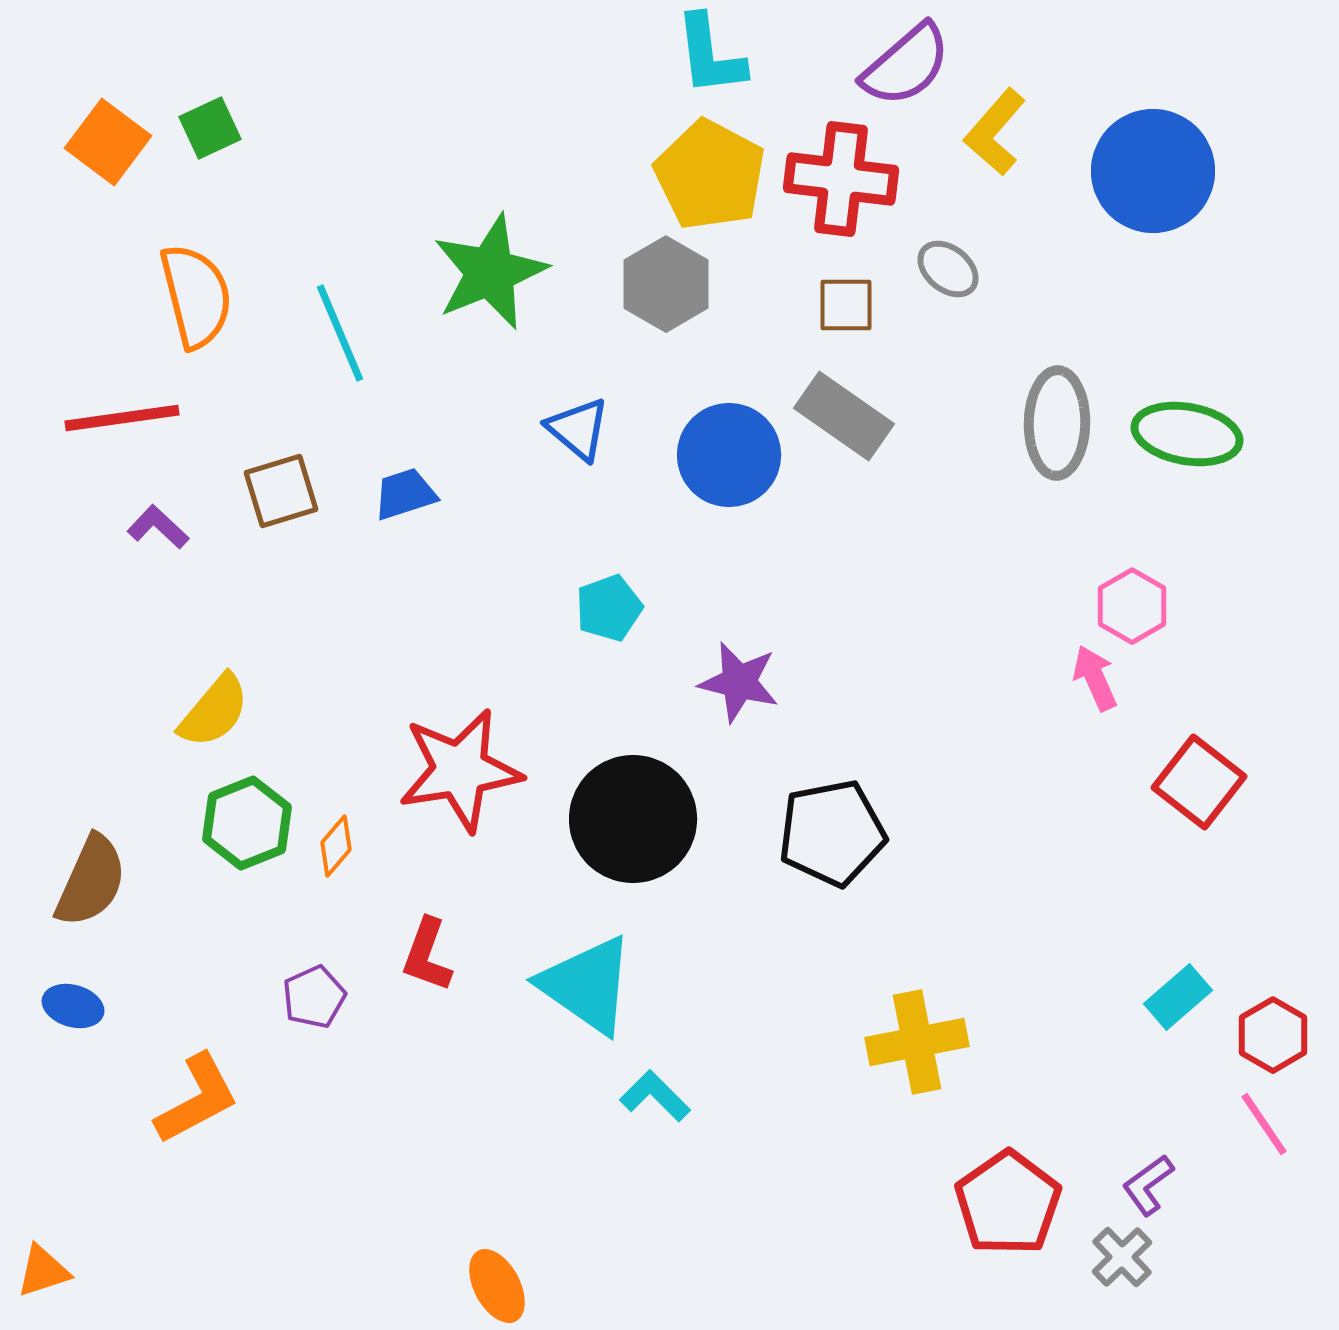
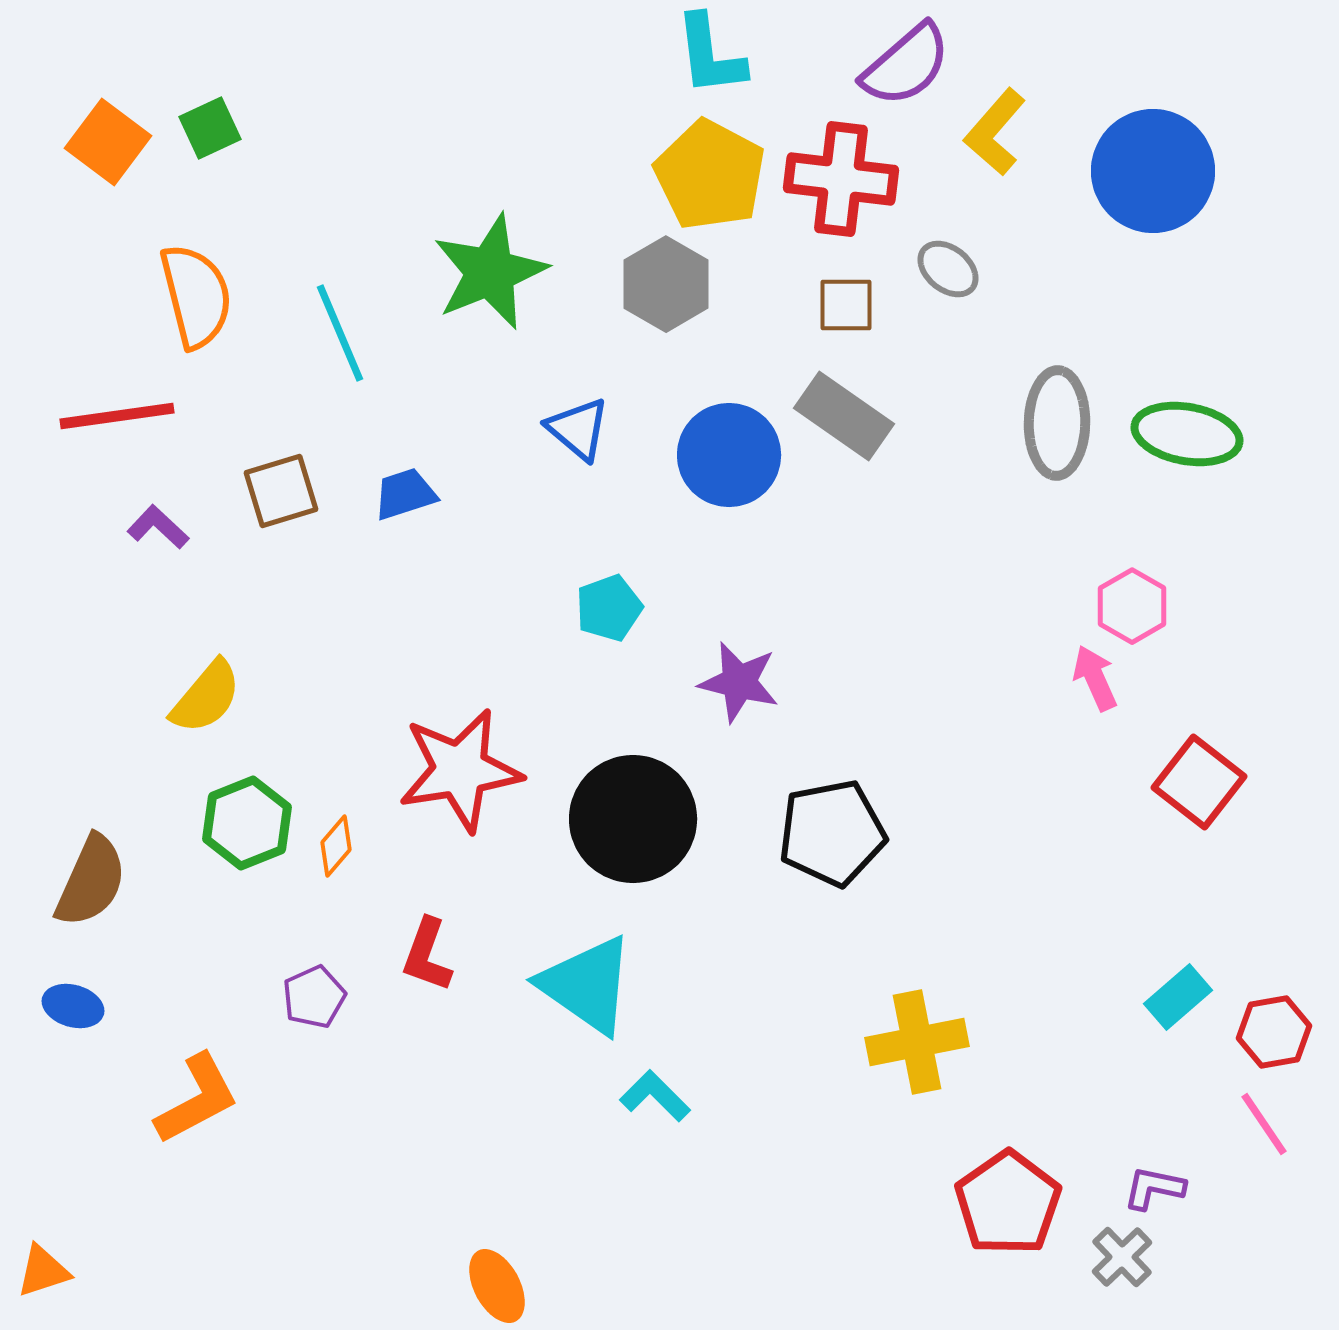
red line at (122, 418): moved 5 px left, 2 px up
yellow semicircle at (214, 711): moved 8 px left, 14 px up
red hexagon at (1273, 1035): moved 1 px right, 3 px up; rotated 20 degrees clockwise
purple L-shape at (1148, 1185): moved 6 px right, 3 px down; rotated 48 degrees clockwise
